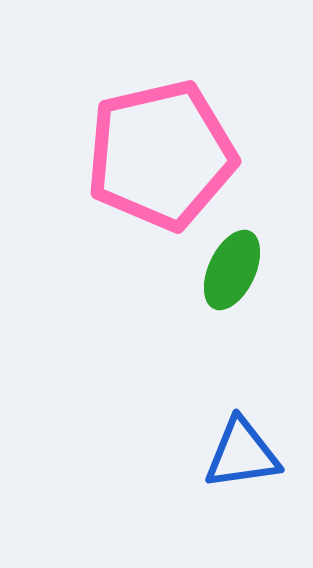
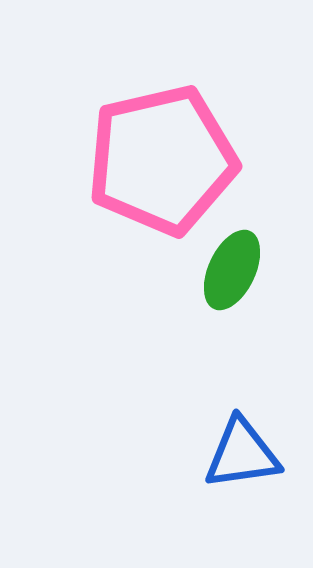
pink pentagon: moved 1 px right, 5 px down
